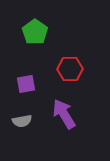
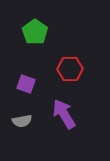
purple square: rotated 30 degrees clockwise
